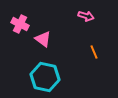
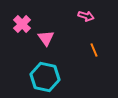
pink cross: moved 2 px right; rotated 18 degrees clockwise
pink triangle: moved 3 px right, 1 px up; rotated 18 degrees clockwise
orange line: moved 2 px up
